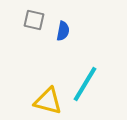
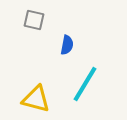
blue semicircle: moved 4 px right, 14 px down
yellow triangle: moved 12 px left, 2 px up
